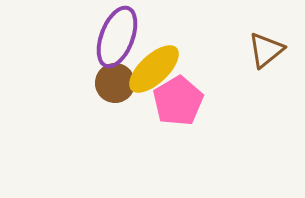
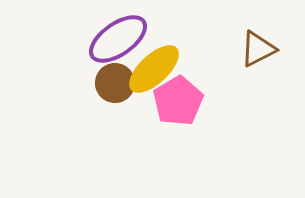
purple ellipse: moved 1 px right, 2 px down; rotated 34 degrees clockwise
brown triangle: moved 8 px left, 1 px up; rotated 12 degrees clockwise
